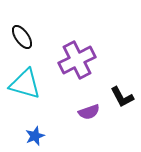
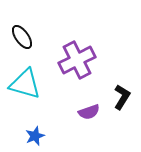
black L-shape: rotated 120 degrees counterclockwise
